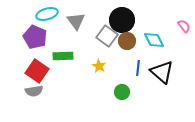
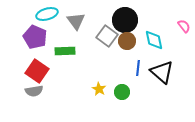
black circle: moved 3 px right
cyan diamond: rotated 15 degrees clockwise
green rectangle: moved 2 px right, 5 px up
yellow star: moved 23 px down
